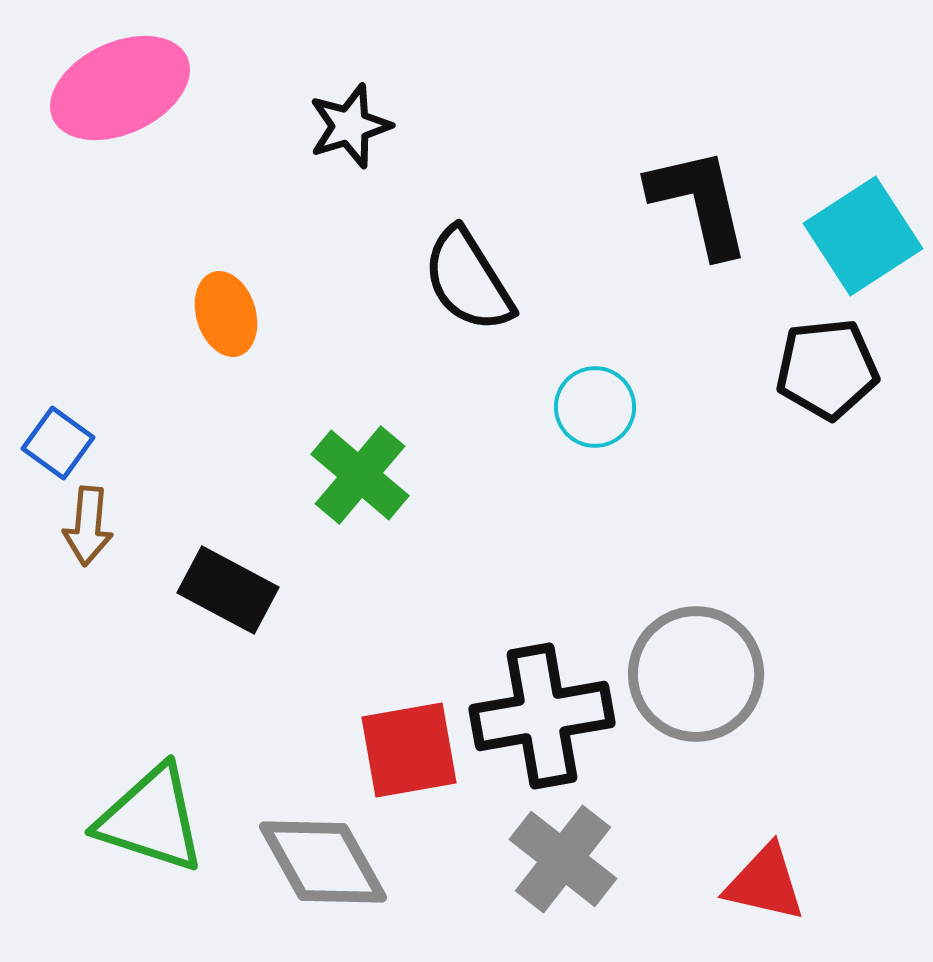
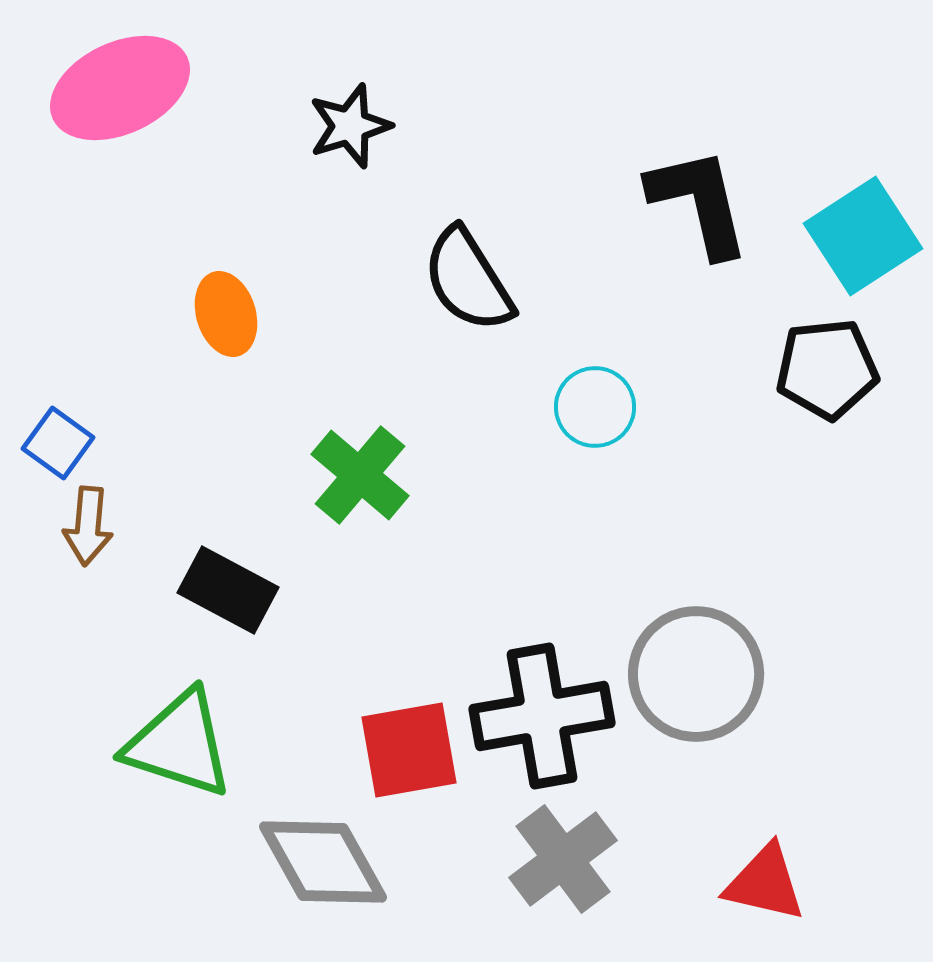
green triangle: moved 28 px right, 75 px up
gray cross: rotated 15 degrees clockwise
